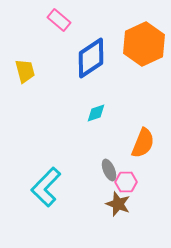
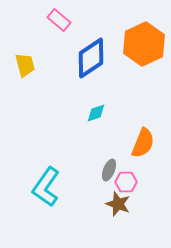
yellow trapezoid: moved 6 px up
gray ellipse: rotated 45 degrees clockwise
cyan L-shape: rotated 9 degrees counterclockwise
